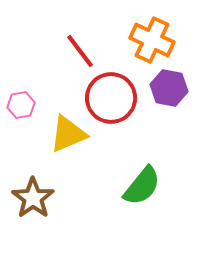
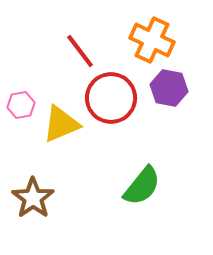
yellow triangle: moved 7 px left, 10 px up
